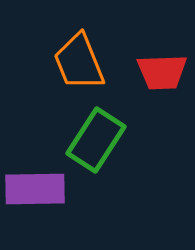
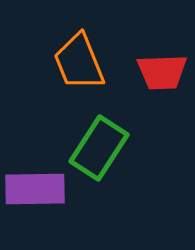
green rectangle: moved 3 px right, 8 px down
